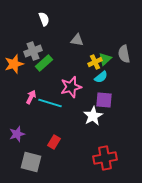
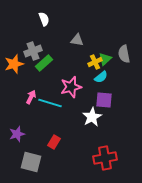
white star: moved 1 px left, 1 px down
